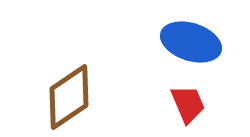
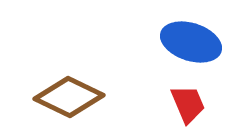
brown diamond: rotated 60 degrees clockwise
